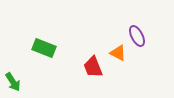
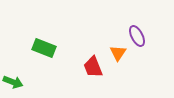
orange triangle: rotated 36 degrees clockwise
green arrow: rotated 36 degrees counterclockwise
